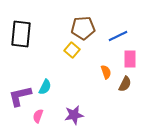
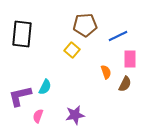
brown pentagon: moved 2 px right, 3 px up
black rectangle: moved 1 px right
purple star: moved 1 px right
